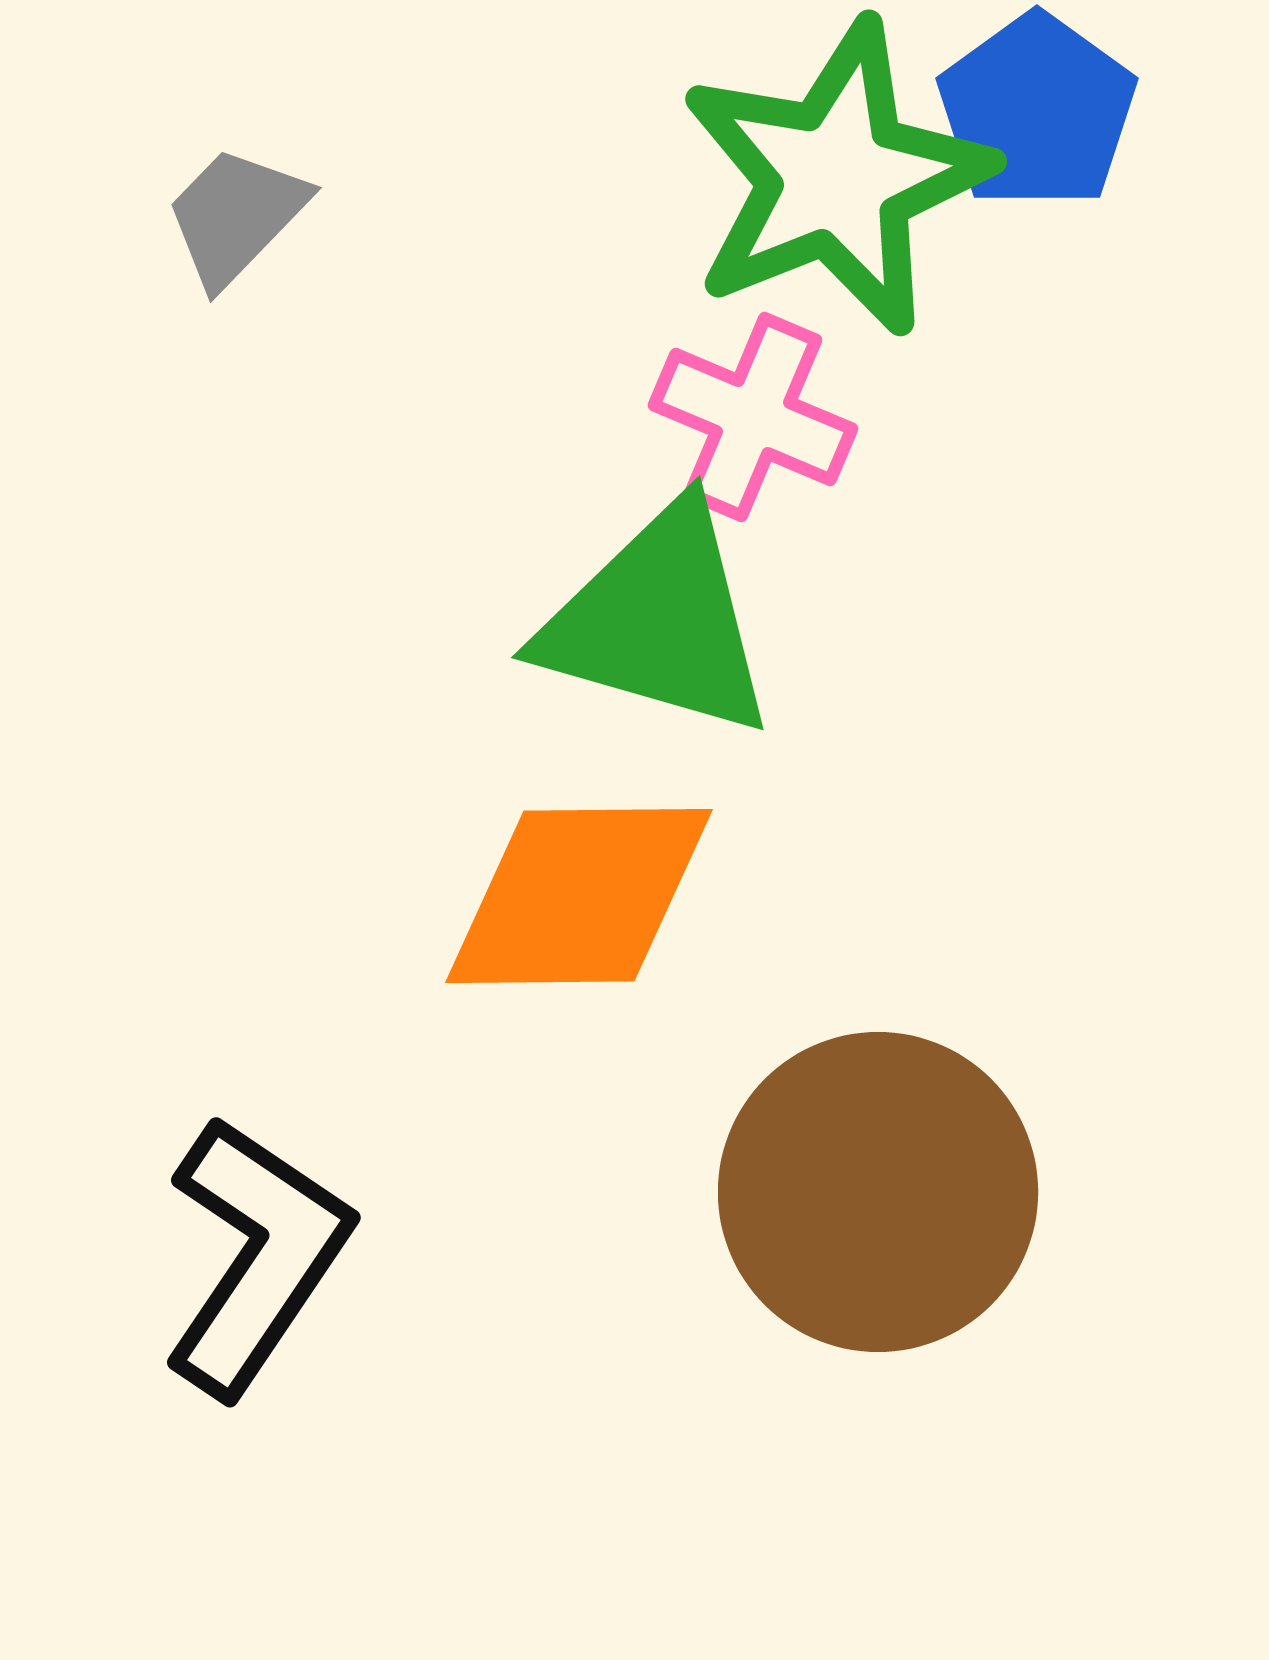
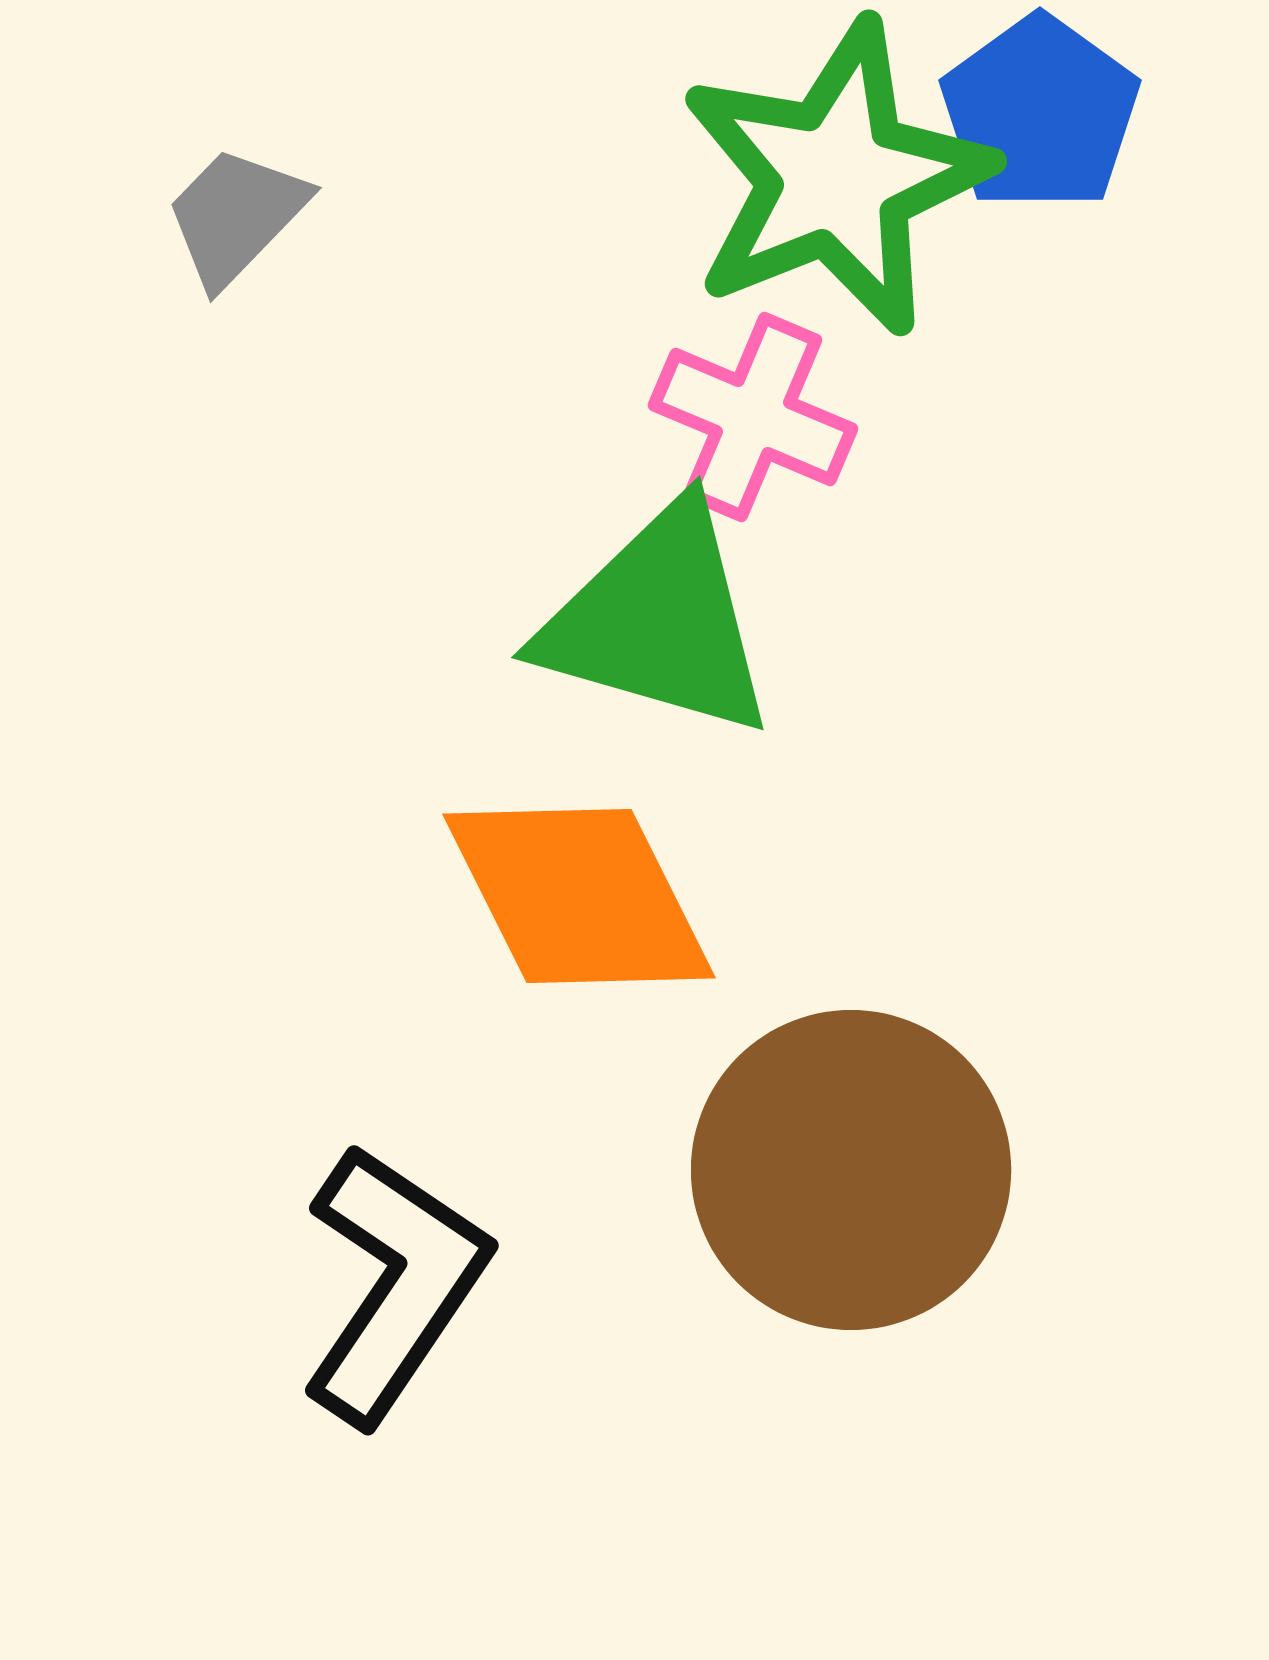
blue pentagon: moved 3 px right, 2 px down
orange diamond: rotated 64 degrees clockwise
brown circle: moved 27 px left, 22 px up
black L-shape: moved 138 px right, 28 px down
